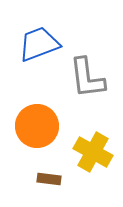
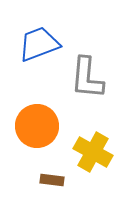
gray L-shape: rotated 12 degrees clockwise
brown rectangle: moved 3 px right, 1 px down
